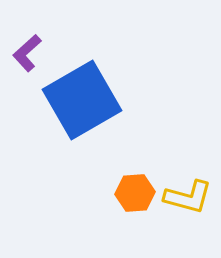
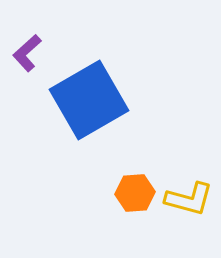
blue square: moved 7 px right
yellow L-shape: moved 1 px right, 2 px down
